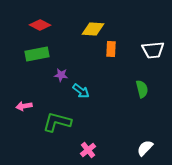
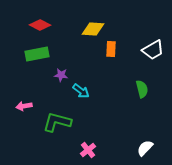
white trapezoid: rotated 25 degrees counterclockwise
